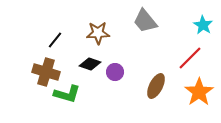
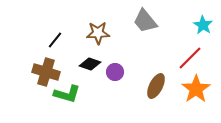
orange star: moved 3 px left, 3 px up
